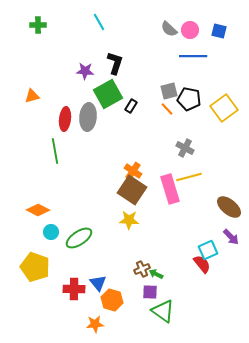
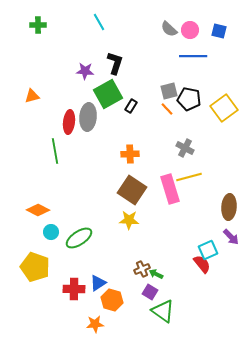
red ellipse: moved 4 px right, 3 px down
orange cross: moved 3 px left, 17 px up; rotated 36 degrees counterclockwise
brown ellipse: rotated 55 degrees clockwise
blue triangle: rotated 36 degrees clockwise
purple square: rotated 28 degrees clockwise
